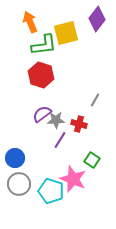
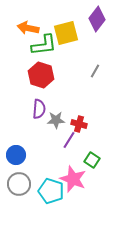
orange arrow: moved 2 px left, 6 px down; rotated 55 degrees counterclockwise
gray line: moved 29 px up
purple semicircle: moved 3 px left, 5 px up; rotated 132 degrees clockwise
purple line: moved 9 px right
blue circle: moved 1 px right, 3 px up
